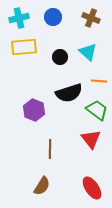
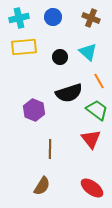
orange line: rotated 56 degrees clockwise
red ellipse: rotated 20 degrees counterclockwise
